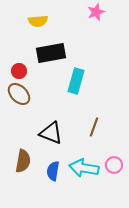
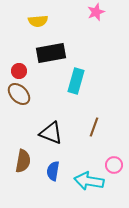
cyan arrow: moved 5 px right, 13 px down
